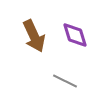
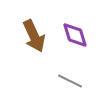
gray line: moved 5 px right
